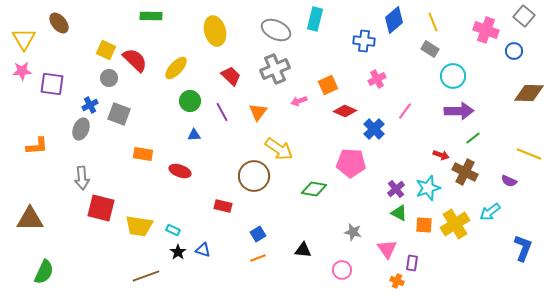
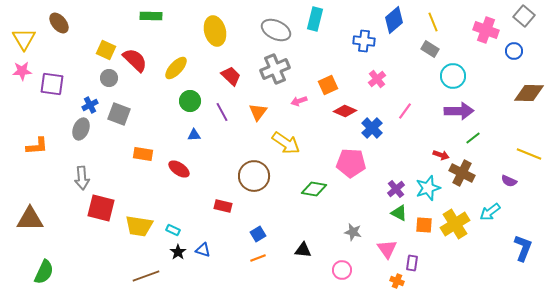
pink cross at (377, 79): rotated 12 degrees counterclockwise
blue cross at (374, 129): moved 2 px left, 1 px up
yellow arrow at (279, 149): moved 7 px right, 6 px up
red ellipse at (180, 171): moved 1 px left, 2 px up; rotated 15 degrees clockwise
brown cross at (465, 172): moved 3 px left, 1 px down
